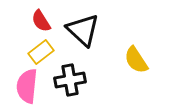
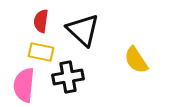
red semicircle: rotated 40 degrees clockwise
yellow rectangle: rotated 50 degrees clockwise
black cross: moved 2 px left, 3 px up
pink semicircle: moved 3 px left, 1 px up
